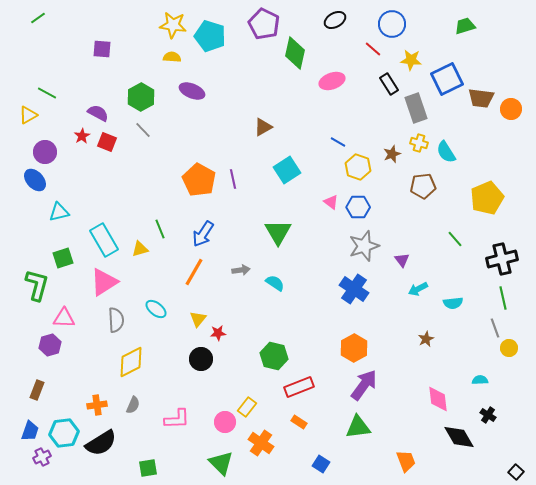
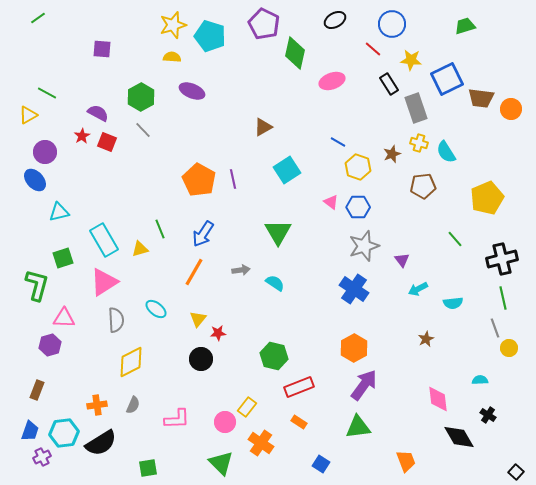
yellow star at (173, 25): rotated 24 degrees counterclockwise
